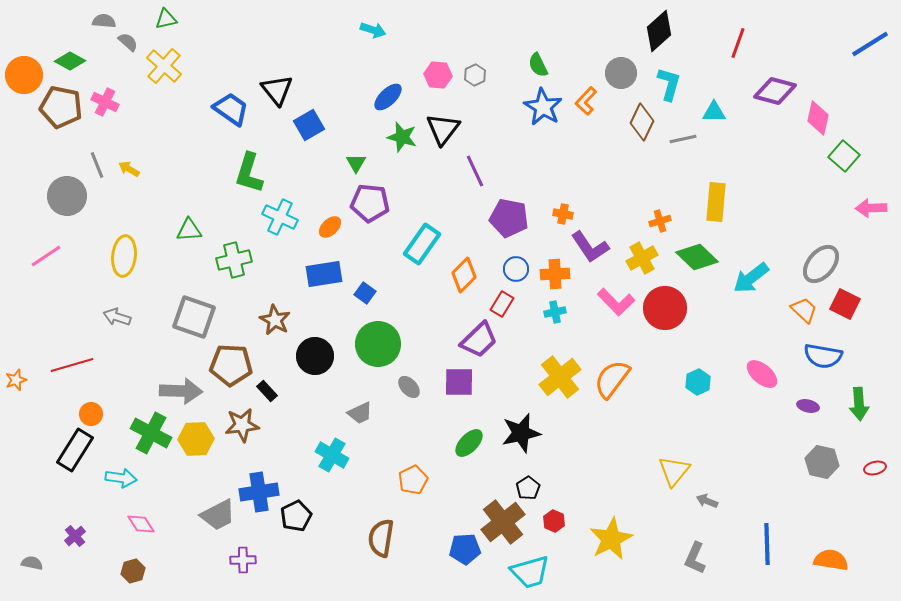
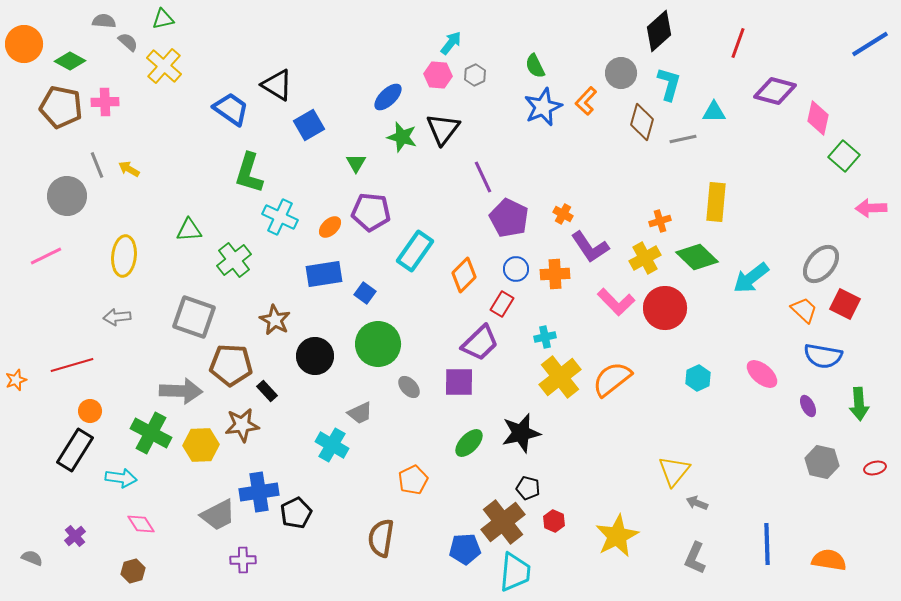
green triangle at (166, 19): moved 3 px left
cyan arrow at (373, 30): moved 78 px right, 13 px down; rotated 70 degrees counterclockwise
green semicircle at (538, 65): moved 3 px left, 1 px down
orange circle at (24, 75): moved 31 px up
black triangle at (277, 90): moved 5 px up; rotated 20 degrees counterclockwise
pink cross at (105, 102): rotated 28 degrees counterclockwise
blue star at (543, 107): rotated 18 degrees clockwise
brown diamond at (642, 122): rotated 9 degrees counterclockwise
purple line at (475, 171): moved 8 px right, 6 px down
purple pentagon at (370, 203): moved 1 px right, 9 px down
orange cross at (563, 214): rotated 18 degrees clockwise
purple pentagon at (509, 218): rotated 15 degrees clockwise
cyan rectangle at (422, 244): moved 7 px left, 7 px down
pink line at (46, 256): rotated 8 degrees clockwise
yellow cross at (642, 258): moved 3 px right
green cross at (234, 260): rotated 24 degrees counterclockwise
cyan cross at (555, 312): moved 10 px left, 25 px down
gray arrow at (117, 317): rotated 24 degrees counterclockwise
purple trapezoid at (479, 340): moved 1 px right, 3 px down
orange semicircle at (612, 379): rotated 15 degrees clockwise
cyan hexagon at (698, 382): moved 4 px up
purple ellipse at (808, 406): rotated 50 degrees clockwise
orange circle at (91, 414): moved 1 px left, 3 px up
yellow hexagon at (196, 439): moved 5 px right, 6 px down
cyan cross at (332, 455): moved 10 px up
black pentagon at (528, 488): rotated 25 degrees counterclockwise
gray arrow at (707, 501): moved 10 px left, 2 px down
black pentagon at (296, 516): moved 3 px up
yellow star at (611, 539): moved 6 px right, 3 px up
orange semicircle at (831, 560): moved 2 px left
gray semicircle at (32, 563): moved 5 px up; rotated 10 degrees clockwise
cyan trapezoid at (530, 572): moved 15 px left; rotated 69 degrees counterclockwise
